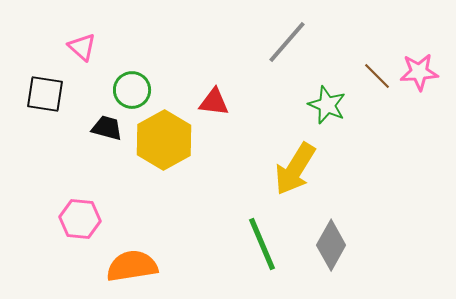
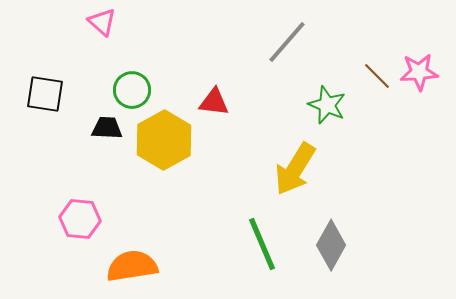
pink triangle: moved 20 px right, 25 px up
black trapezoid: rotated 12 degrees counterclockwise
